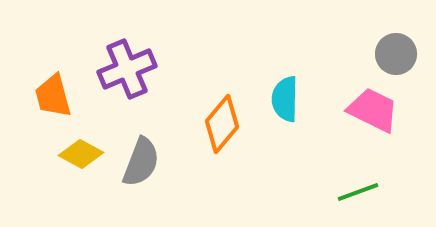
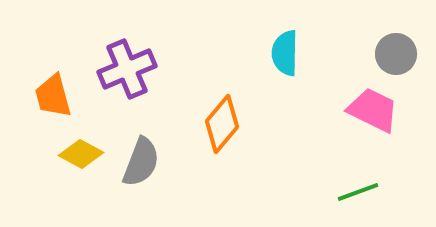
cyan semicircle: moved 46 px up
